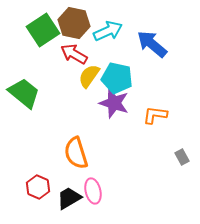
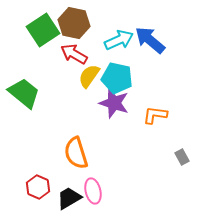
cyan arrow: moved 11 px right, 9 px down
blue arrow: moved 2 px left, 4 px up
